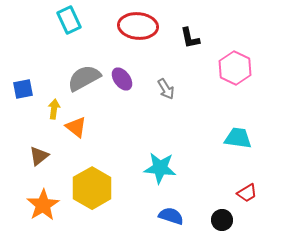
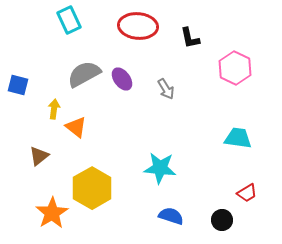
gray semicircle: moved 4 px up
blue square: moved 5 px left, 4 px up; rotated 25 degrees clockwise
orange star: moved 9 px right, 8 px down
